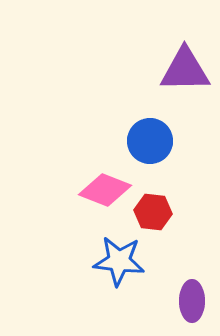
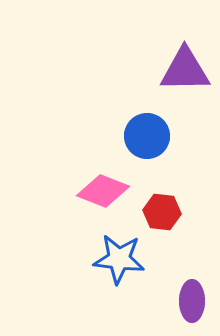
blue circle: moved 3 px left, 5 px up
pink diamond: moved 2 px left, 1 px down
red hexagon: moved 9 px right
blue star: moved 2 px up
